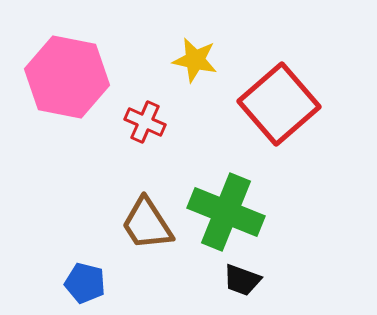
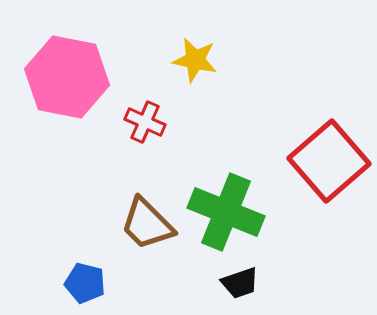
red square: moved 50 px right, 57 px down
brown trapezoid: rotated 12 degrees counterclockwise
black trapezoid: moved 2 px left, 3 px down; rotated 39 degrees counterclockwise
